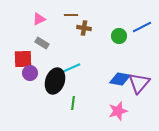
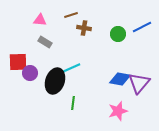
brown line: rotated 16 degrees counterclockwise
pink triangle: moved 1 px right, 1 px down; rotated 32 degrees clockwise
green circle: moved 1 px left, 2 px up
gray rectangle: moved 3 px right, 1 px up
red square: moved 5 px left, 3 px down
